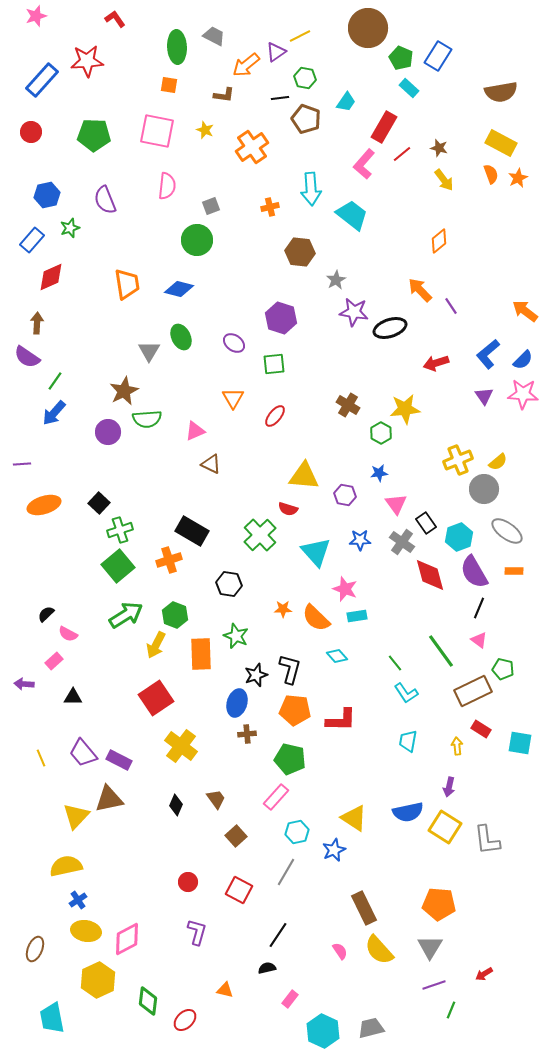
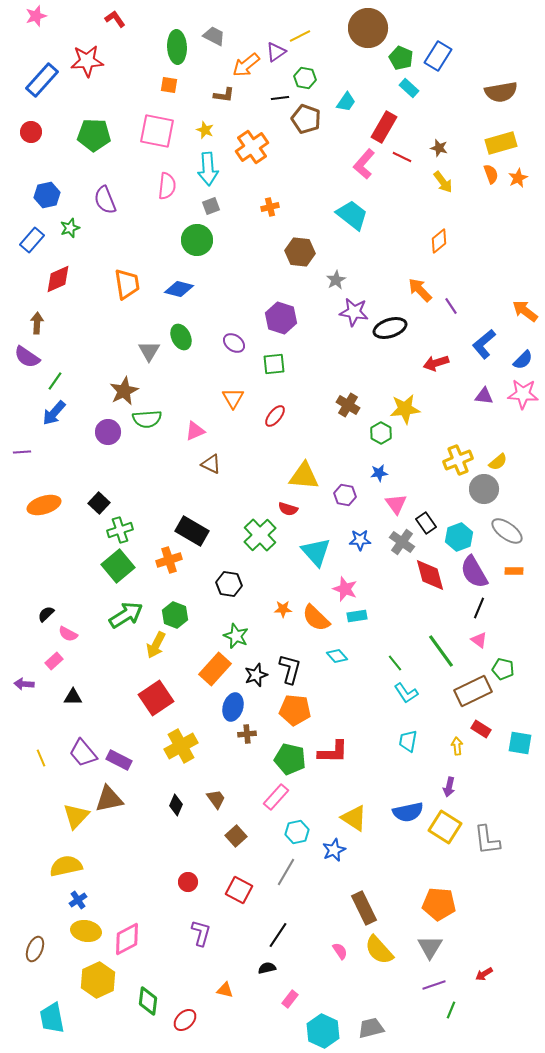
yellow rectangle at (501, 143): rotated 44 degrees counterclockwise
red line at (402, 154): moved 3 px down; rotated 66 degrees clockwise
yellow arrow at (444, 180): moved 1 px left, 2 px down
cyan arrow at (311, 189): moved 103 px left, 20 px up
red diamond at (51, 277): moved 7 px right, 2 px down
blue L-shape at (488, 354): moved 4 px left, 10 px up
purple triangle at (484, 396): rotated 48 degrees counterclockwise
purple line at (22, 464): moved 12 px up
orange rectangle at (201, 654): moved 14 px right, 15 px down; rotated 44 degrees clockwise
blue ellipse at (237, 703): moved 4 px left, 4 px down
red L-shape at (341, 720): moved 8 px left, 32 px down
yellow cross at (181, 746): rotated 24 degrees clockwise
purple L-shape at (197, 932): moved 4 px right, 1 px down
